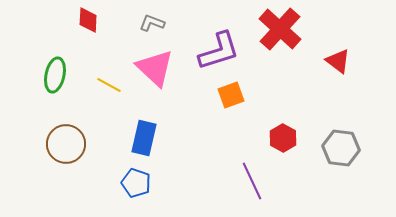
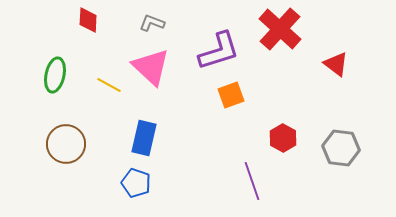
red triangle: moved 2 px left, 3 px down
pink triangle: moved 4 px left, 1 px up
purple line: rotated 6 degrees clockwise
